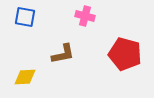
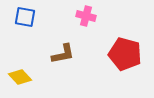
pink cross: moved 1 px right
yellow diamond: moved 5 px left; rotated 50 degrees clockwise
